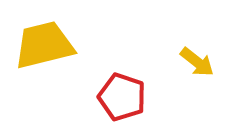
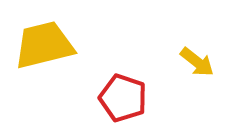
red pentagon: moved 1 px right, 1 px down
